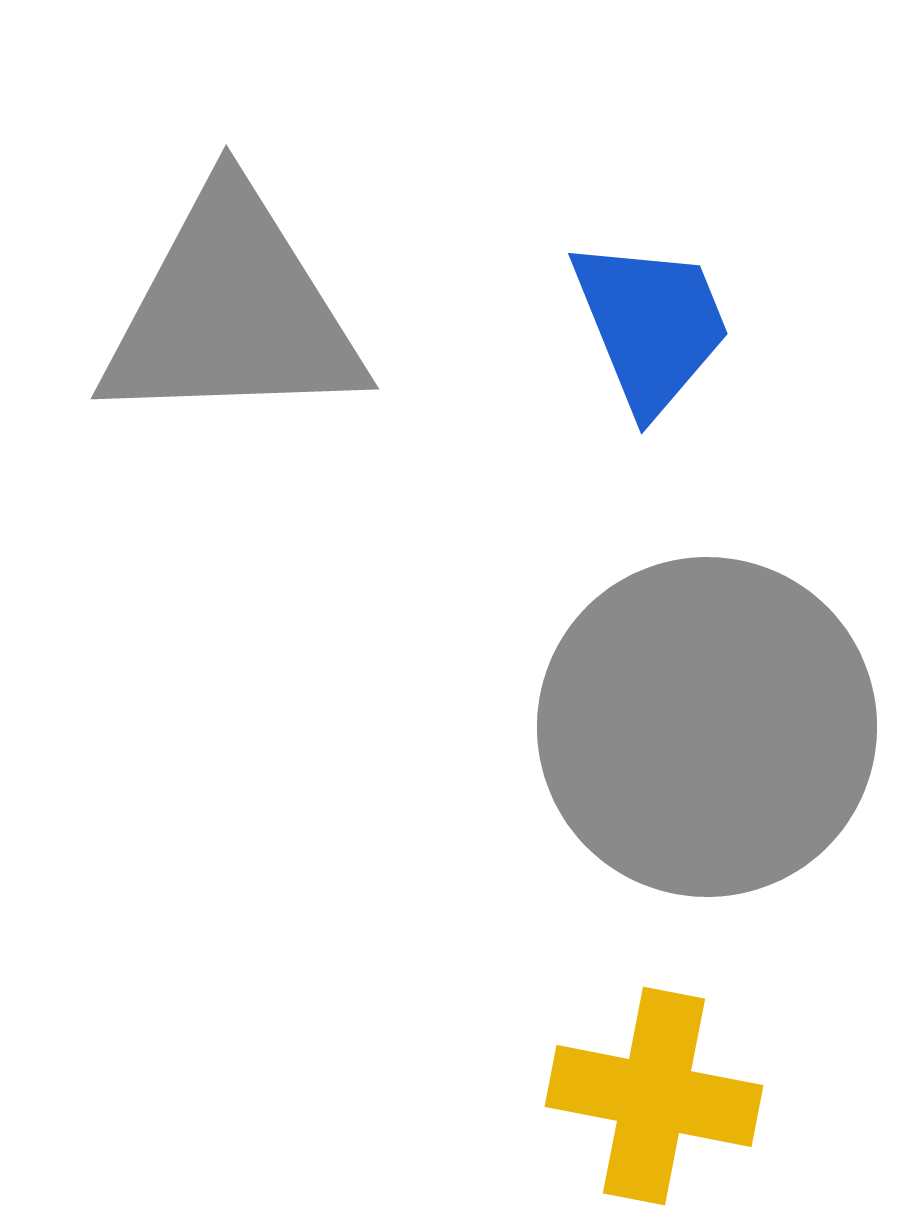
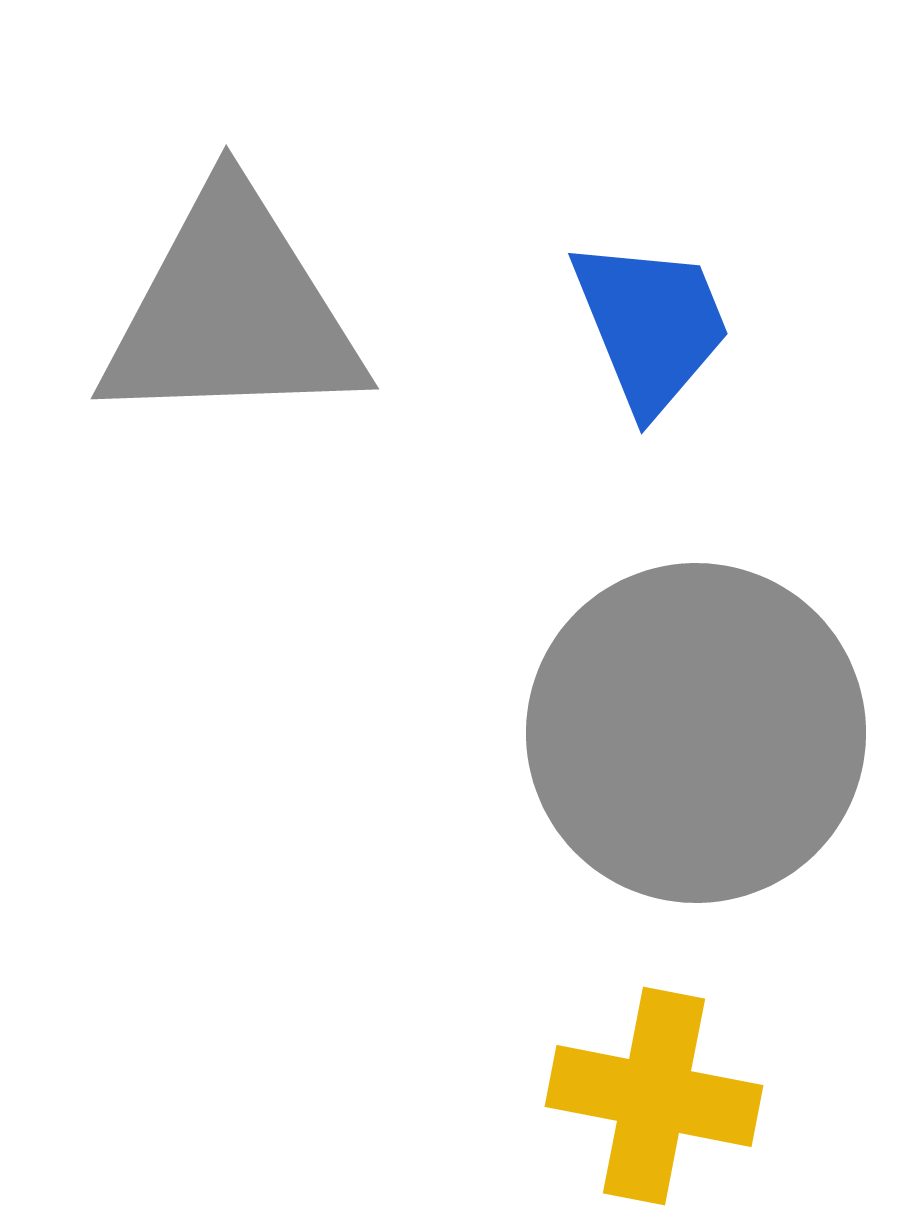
gray circle: moved 11 px left, 6 px down
